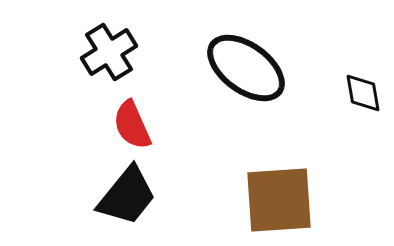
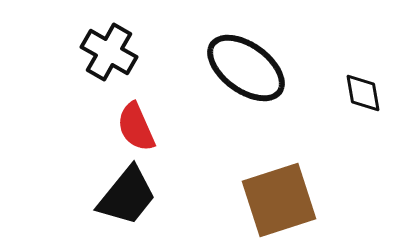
black cross: rotated 28 degrees counterclockwise
red semicircle: moved 4 px right, 2 px down
brown square: rotated 14 degrees counterclockwise
